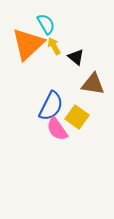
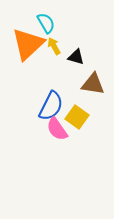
cyan semicircle: moved 1 px up
black triangle: rotated 24 degrees counterclockwise
